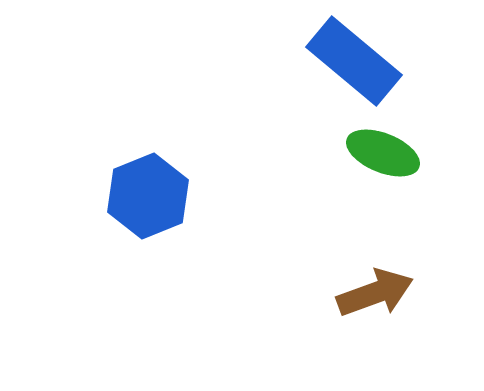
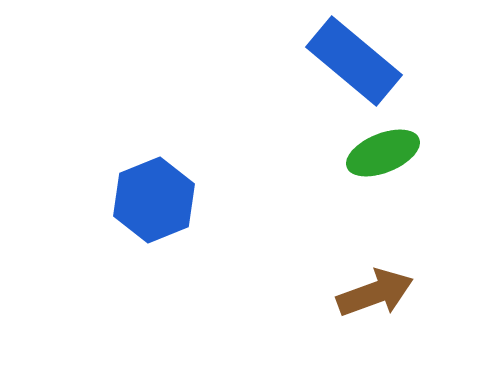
green ellipse: rotated 44 degrees counterclockwise
blue hexagon: moved 6 px right, 4 px down
